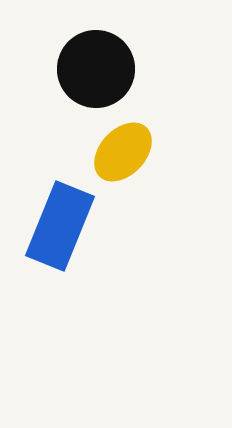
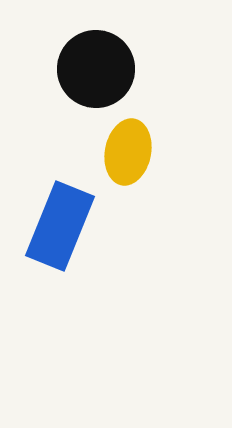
yellow ellipse: moved 5 px right; rotated 32 degrees counterclockwise
